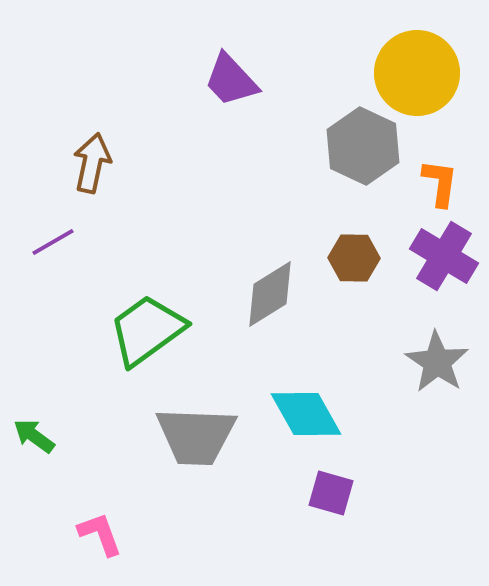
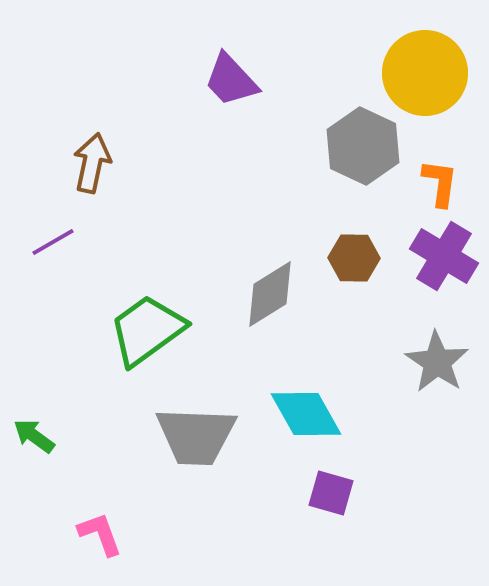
yellow circle: moved 8 px right
